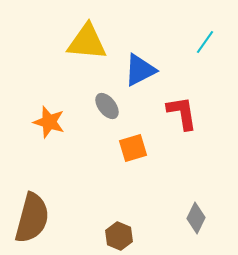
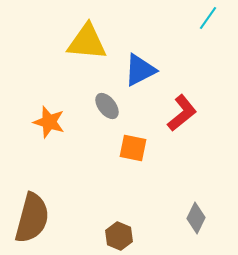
cyan line: moved 3 px right, 24 px up
red L-shape: rotated 60 degrees clockwise
orange square: rotated 28 degrees clockwise
